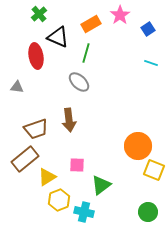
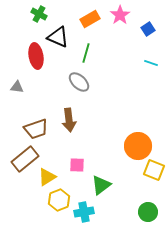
green cross: rotated 21 degrees counterclockwise
orange rectangle: moved 1 px left, 5 px up
cyan cross: rotated 24 degrees counterclockwise
